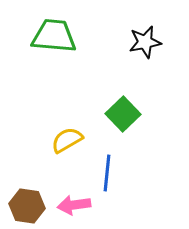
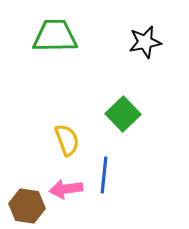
green trapezoid: moved 1 px right; rotated 6 degrees counterclockwise
yellow semicircle: rotated 100 degrees clockwise
blue line: moved 3 px left, 2 px down
pink arrow: moved 8 px left, 16 px up
